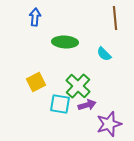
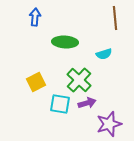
cyan semicircle: rotated 63 degrees counterclockwise
green cross: moved 1 px right, 6 px up
purple arrow: moved 2 px up
